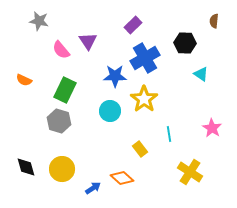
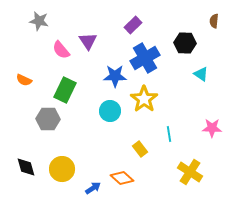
gray hexagon: moved 11 px left, 2 px up; rotated 15 degrees counterclockwise
pink star: rotated 30 degrees counterclockwise
